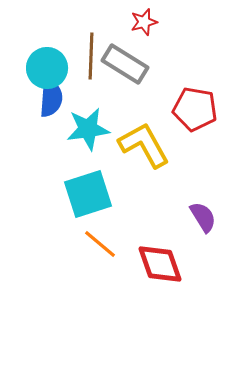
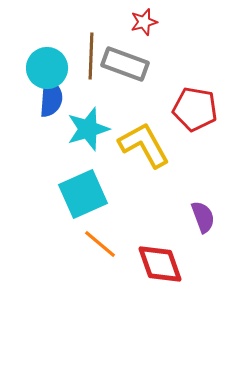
gray rectangle: rotated 12 degrees counterclockwise
cyan star: rotated 9 degrees counterclockwise
cyan square: moved 5 px left; rotated 6 degrees counterclockwise
purple semicircle: rotated 12 degrees clockwise
